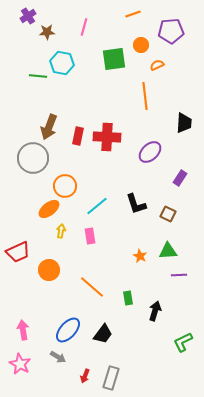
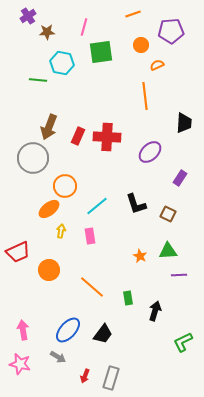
green square at (114, 59): moved 13 px left, 7 px up
green line at (38, 76): moved 4 px down
red rectangle at (78, 136): rotated 12 degrees clockwise
pink star at (20, 364): rotated 15 degrees counterclockwise
